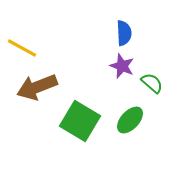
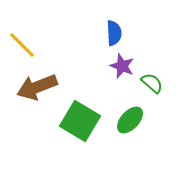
blue semicircle: moved 10 px left
yellow line: moved 3 px up; rotated 16 degrees clockwise
